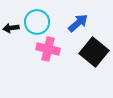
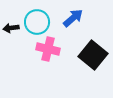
blue arrow: moved 5 px left, 5 px up
black square: moved 1 px left, 3 px down
